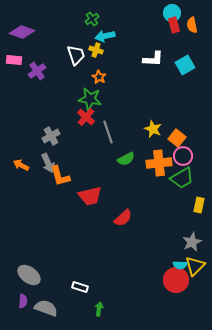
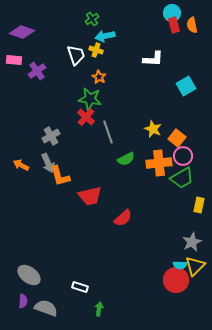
cyan square: moved 1 px right, 21 px down
